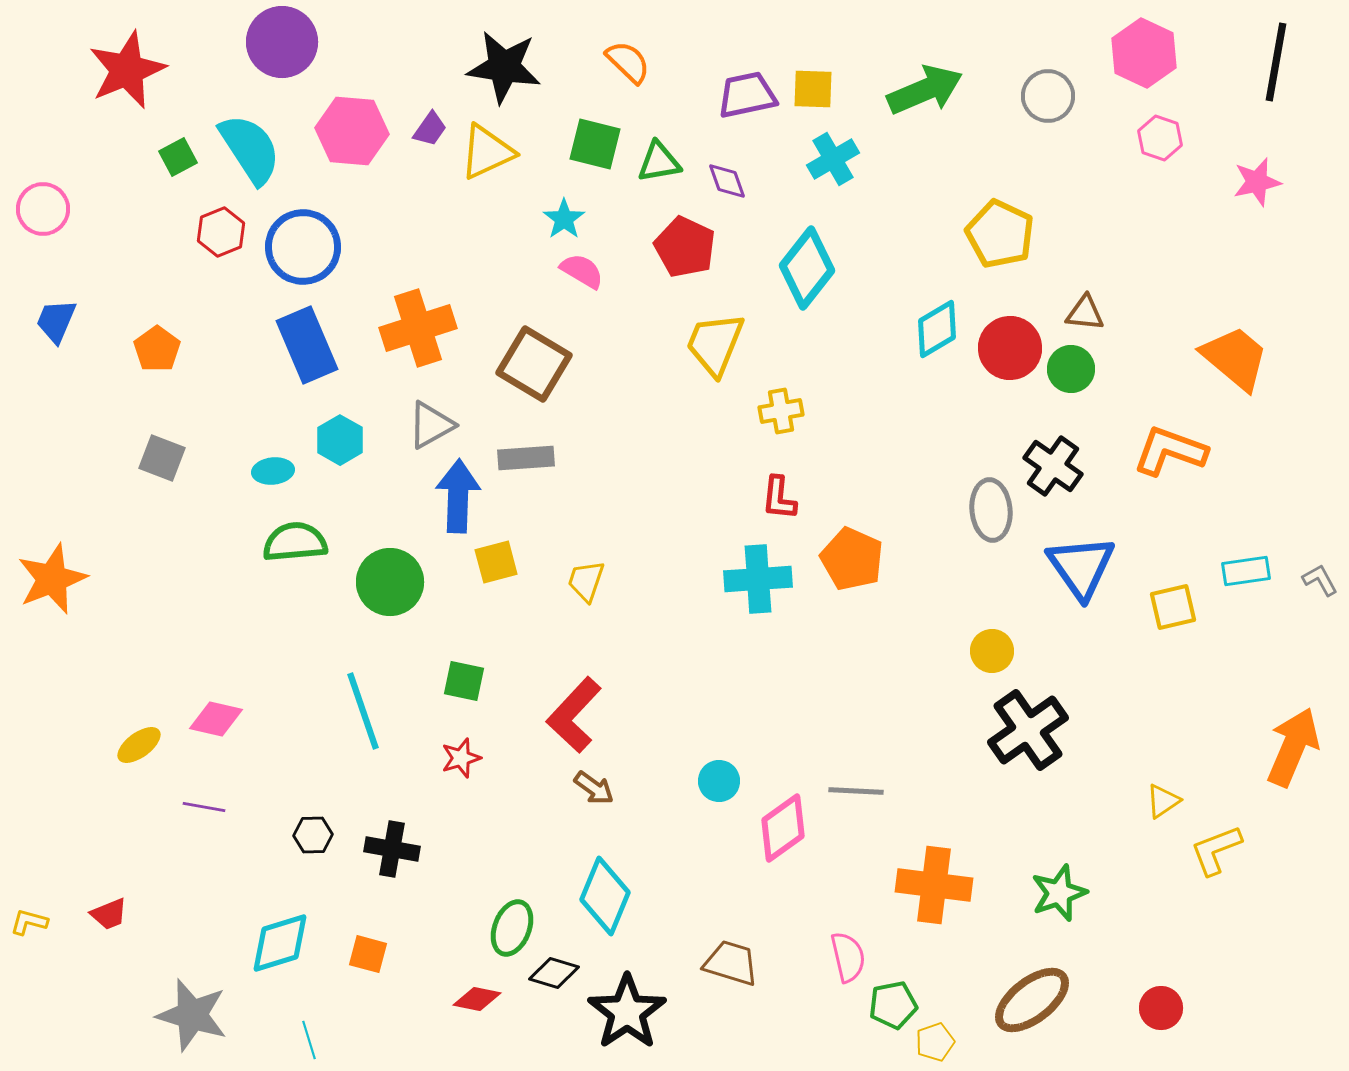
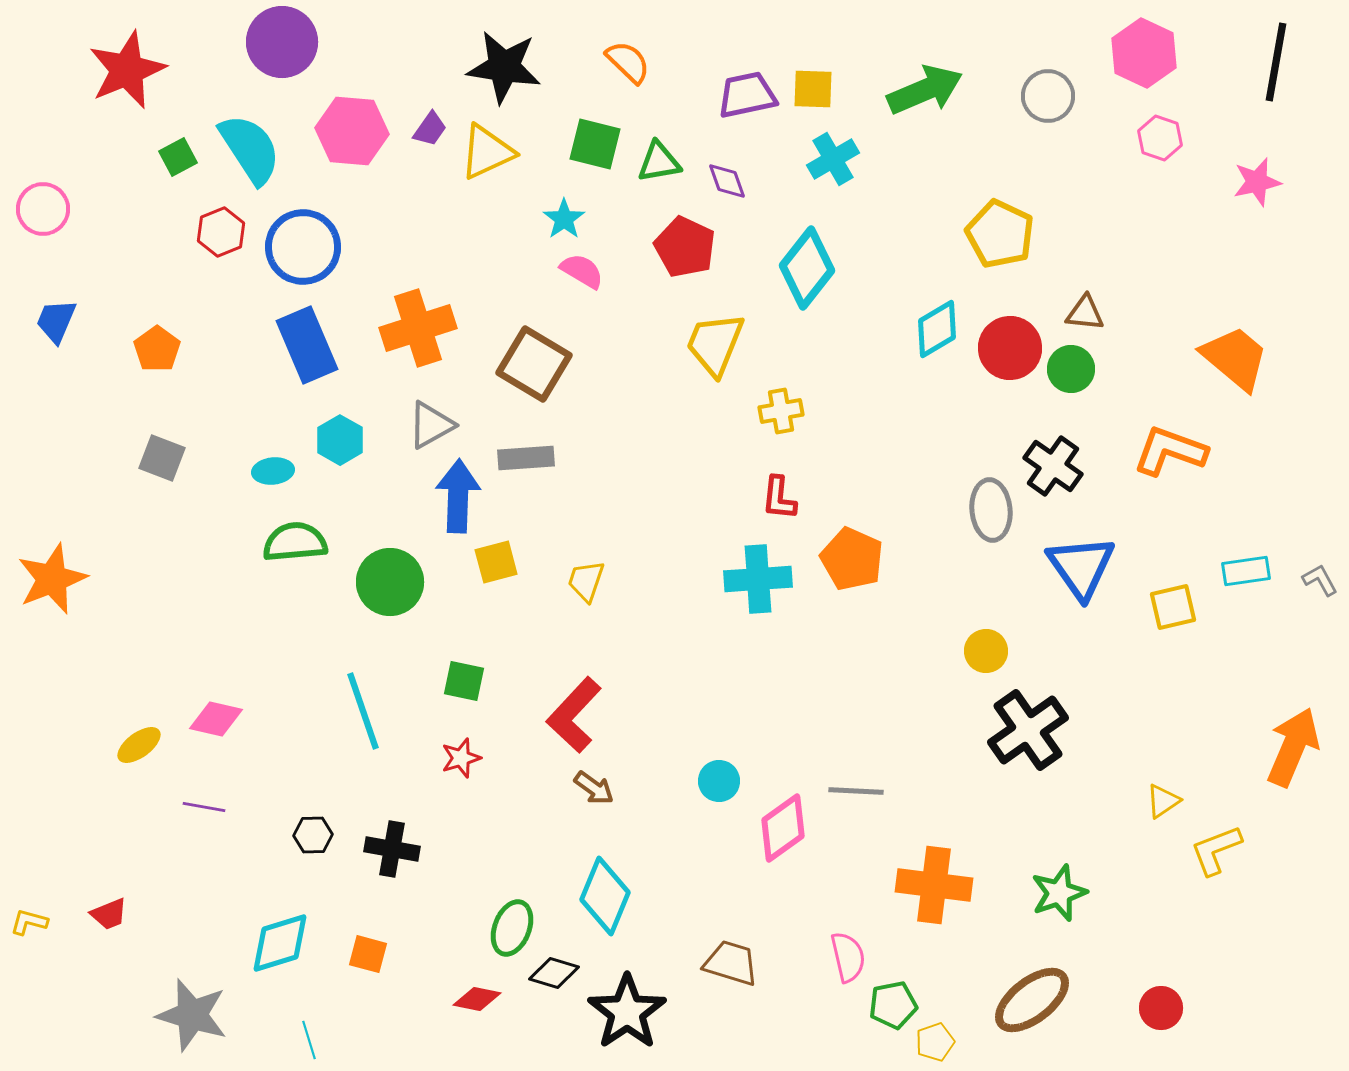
yellow circle at (992, 651): moved 6 px left
